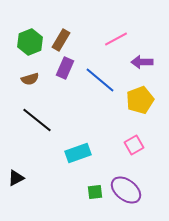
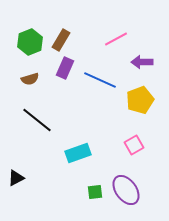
blue line: rotated 16 degrees counterclockwise
purple ellipse: rotated 16 degrees clockwise
